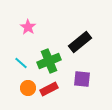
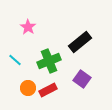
cyan line: moved 6 px left, 3 px up
purple square: rotated 30 degrees clockwise
red rectangle: moved 1 px left, 1 px down
